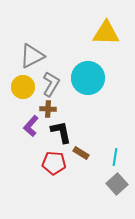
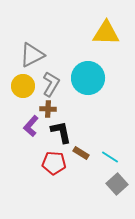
gray triangle: moved 1 px up
yellow circle: moved 1 px up
cyan line: moved 5 px left; rotated 66 degrees counterclockwise
